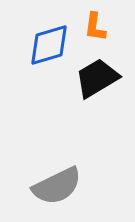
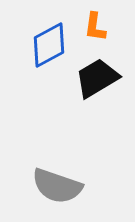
blue diamond: rotated 12 degrees counterclockwise
gray semicircle: rotated 45 degrees clockwise
